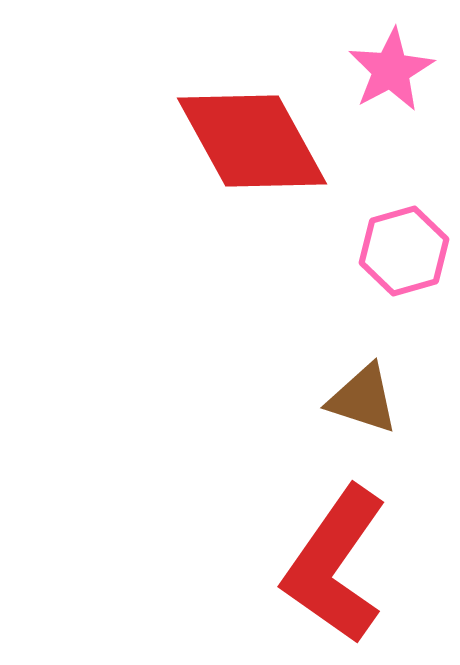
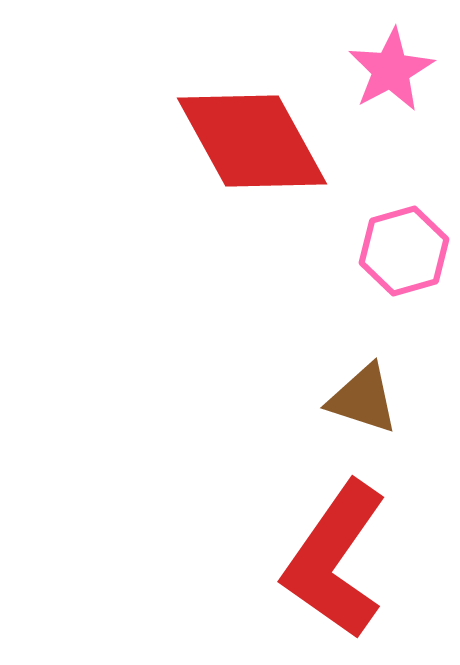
red L-shape: moved 5 px up
